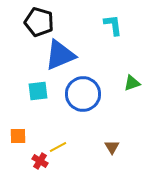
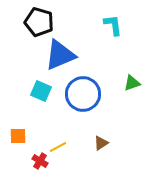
cyan square: moved 3 px right; rotated 30 degrees clockwise
brown triangle: moved 11 px left, 4 px up; rotated 28 degrees clockwise
